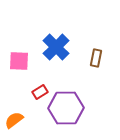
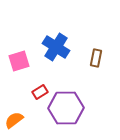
blue cross: rotated 12 degrees counterclockwise
pink square: rotated 20 degrees counterclockwise
